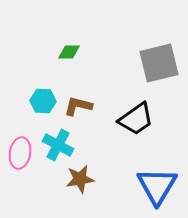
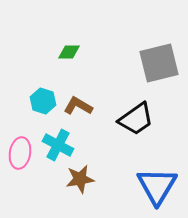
cyan hexagon: rotated 15 degrees clockwise
brown L-shape: rotated 16 degrees clockwise
